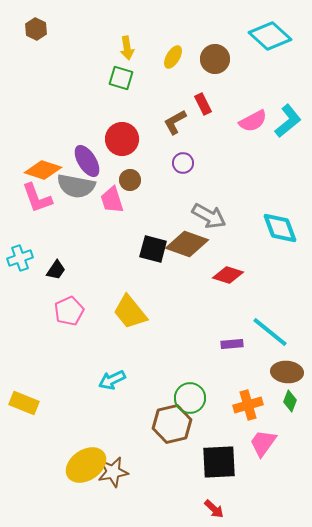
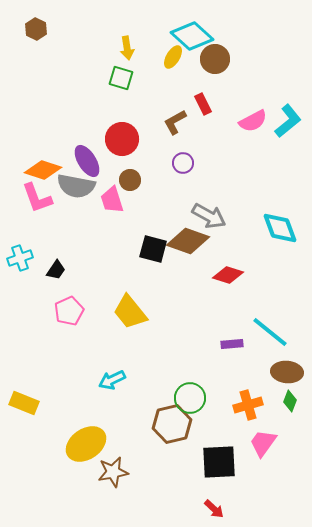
cyan diamond at (270, 36): moved 78 px left
brown diamond at (187, 244): moved 1 px right, 3 px up
yellow ellipse at (86, 465): moved 21 px up
